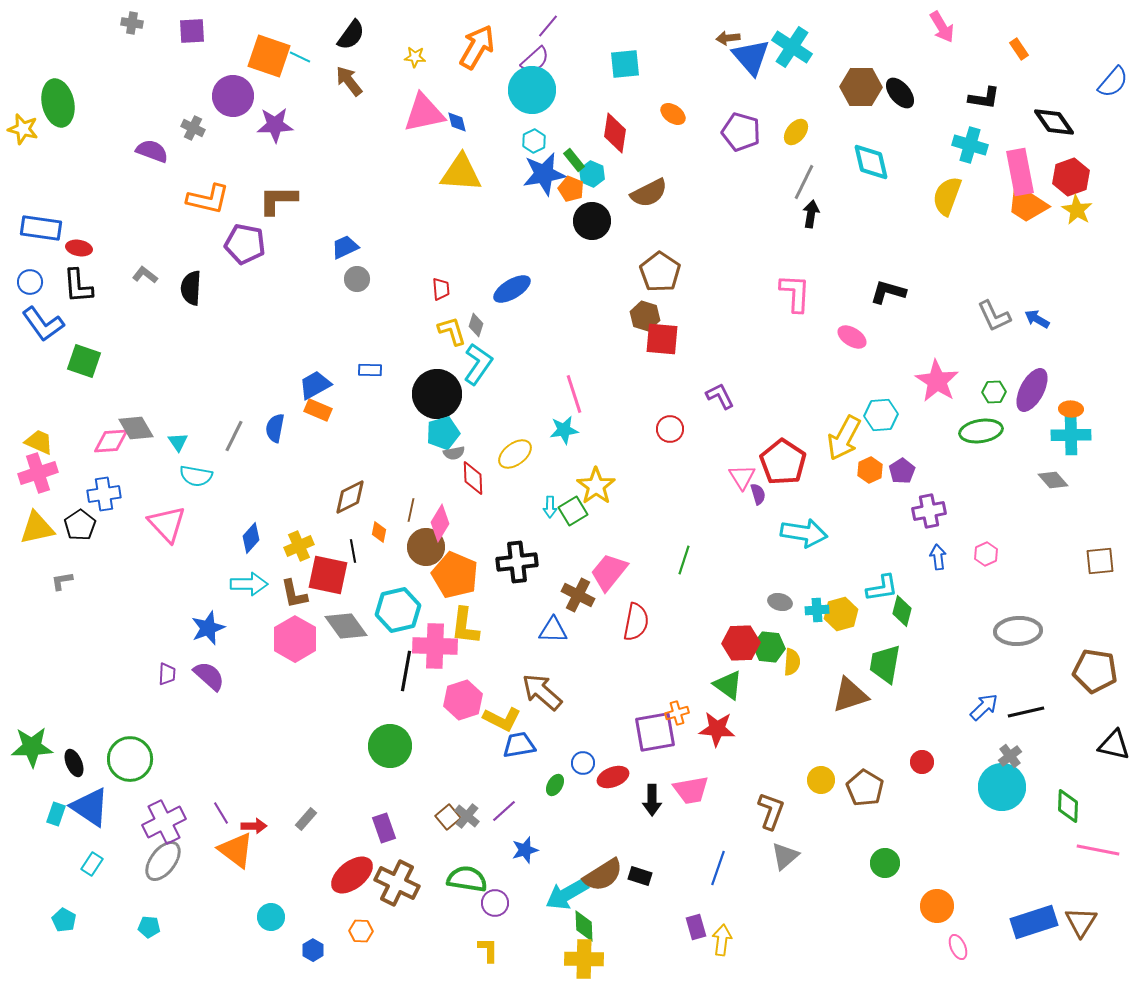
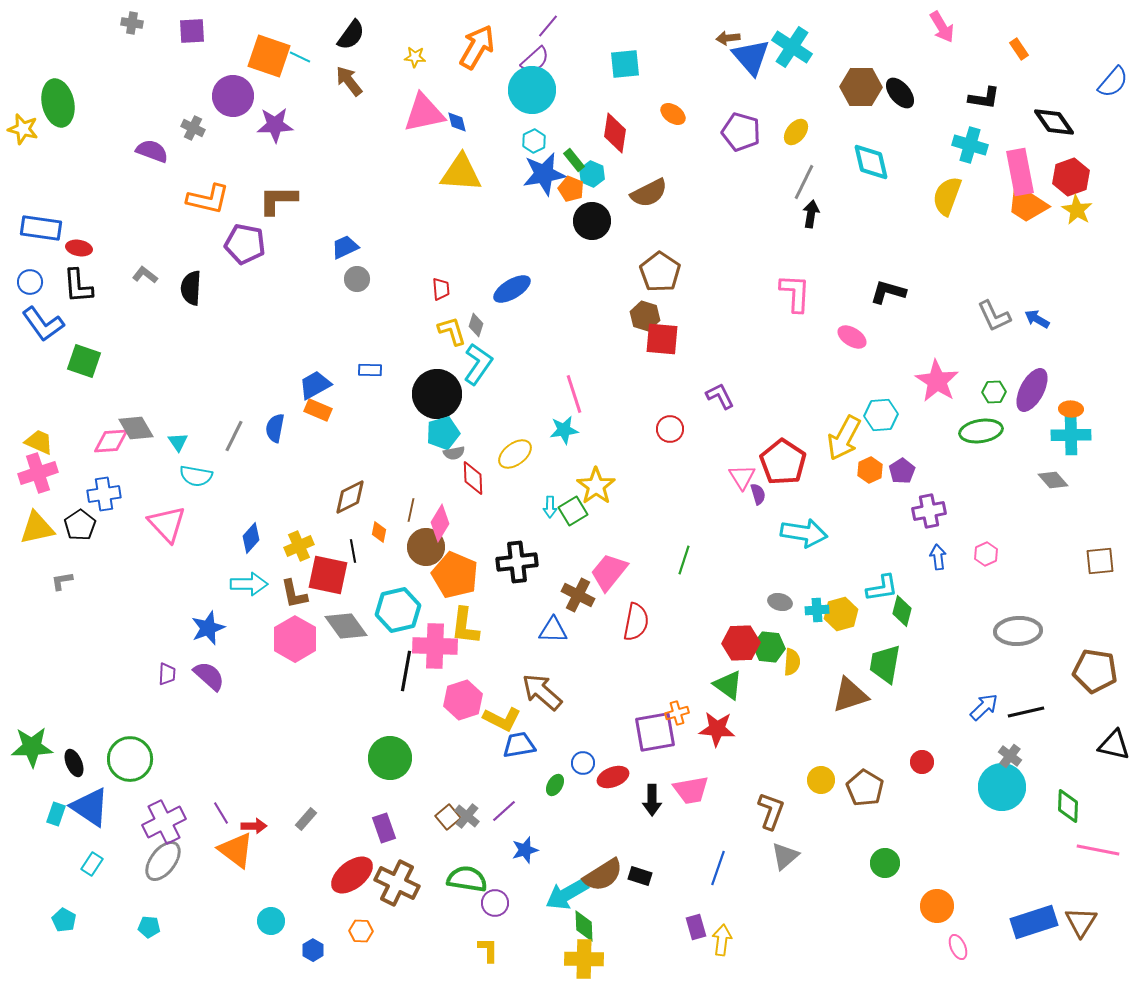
green circle at (390, 746): moved 12 px down
gray cross at (1010, 756): rotated 15 degrees counterclockwise
cyan circle at (271, 917): moved 4 px down
